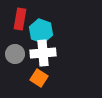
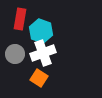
white cross: rotated 15 degrees counterclockwise
